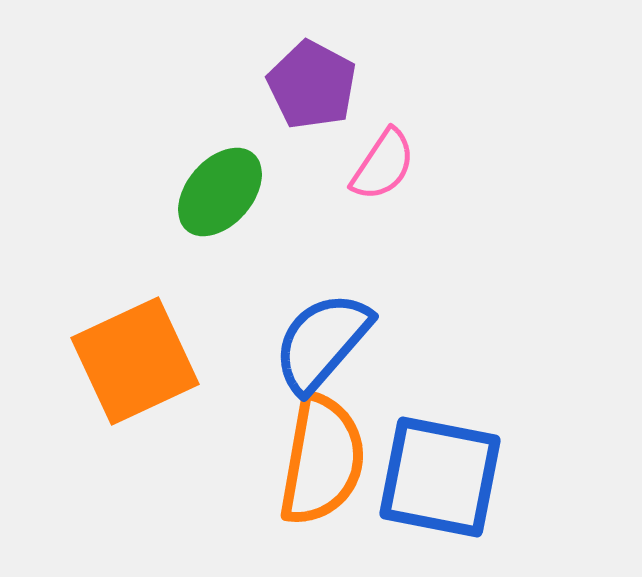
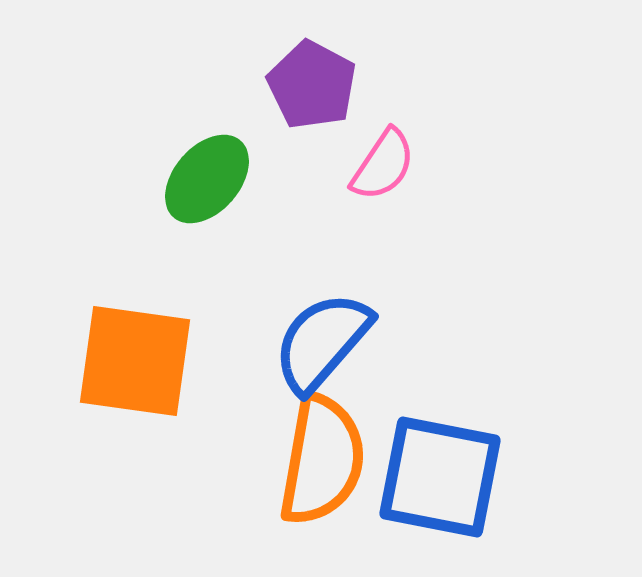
green ellipse: moved 13 px left, 13 px up
orange square: rotated 33 degrees clockwise
